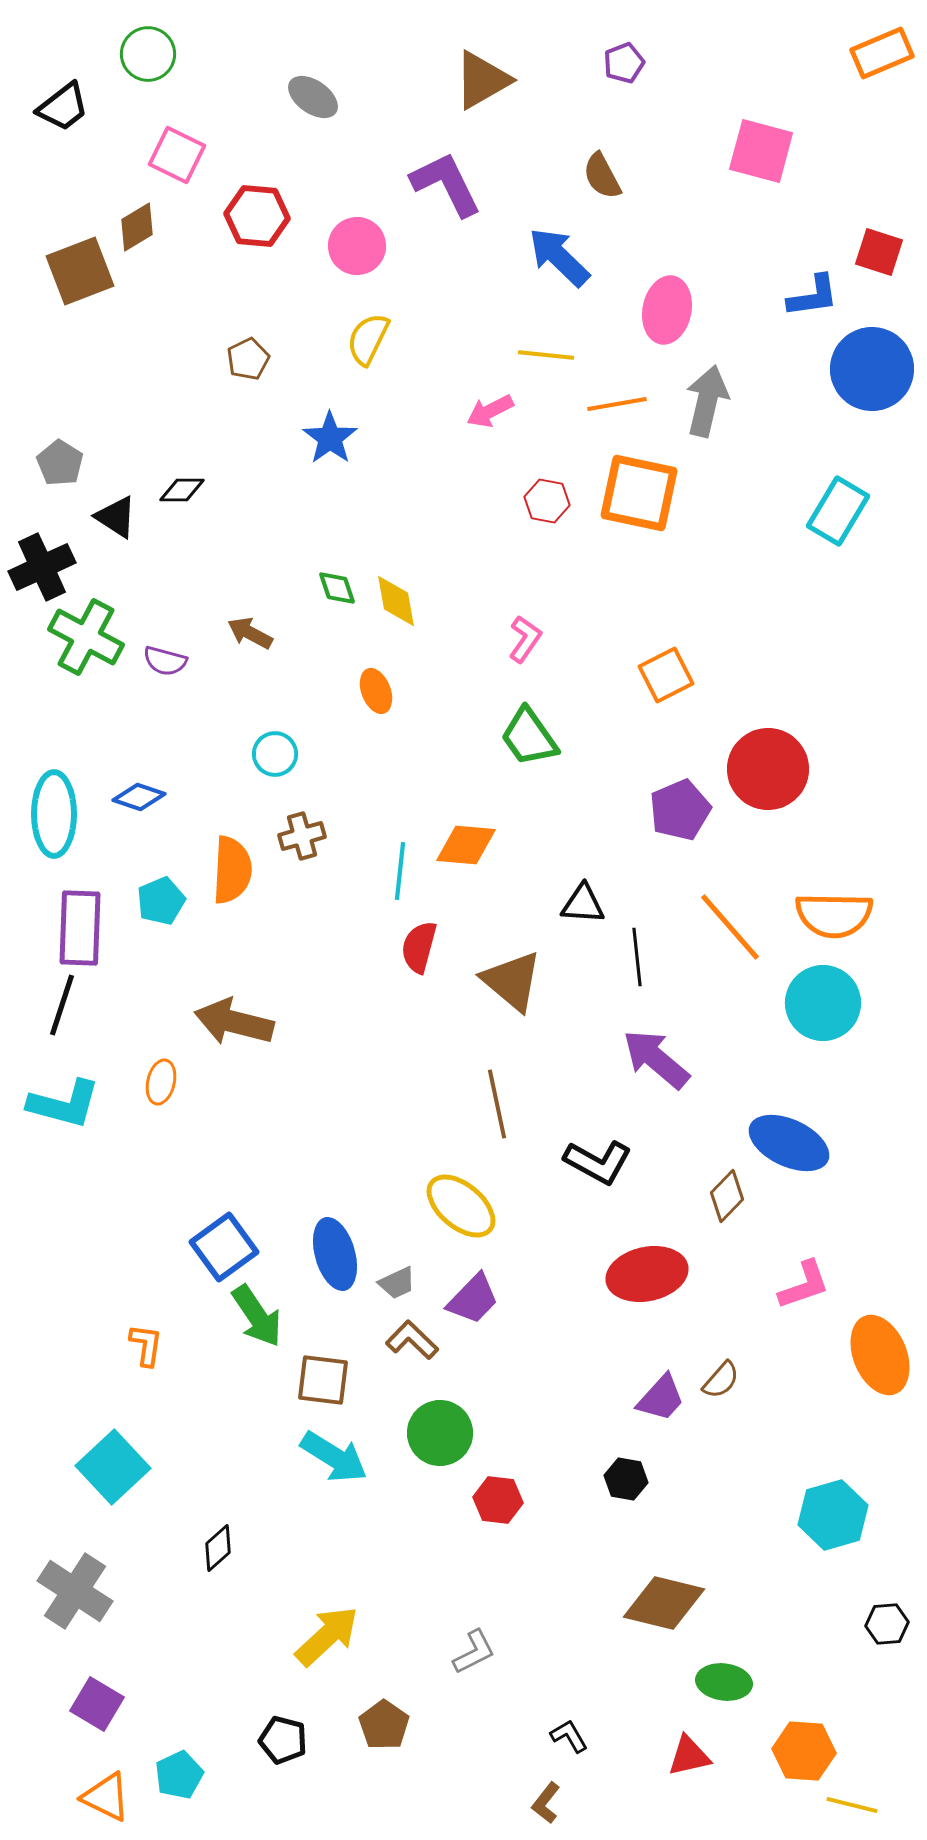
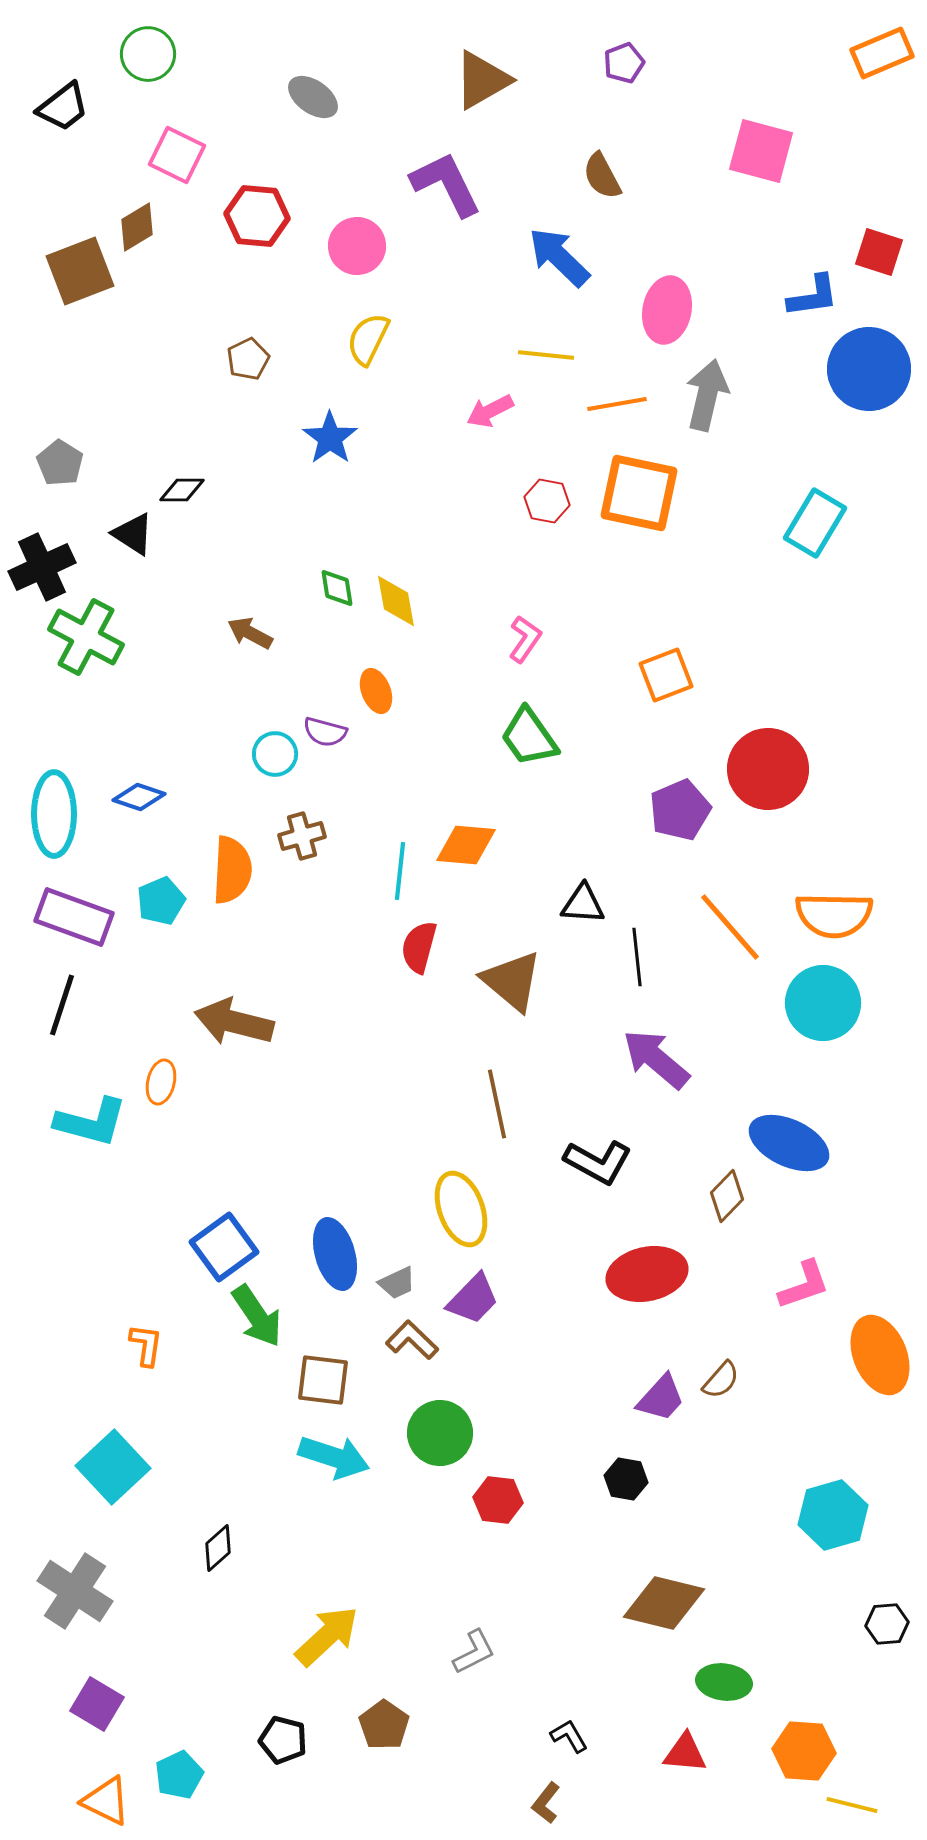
blue circle at (872, 369): moved 3 px left
gray arrow at (707, 401): moved 6 px up
cyan rectangle at (838, 511): moved 23 px left, 12 px down
black triangle at (116, 517): moved 17 px right, 17 px down
green diamond at (337, 588): rotated 9 degrees clockwise
purple semicircle at (165, 661): moved 160 px right, 71 px down
orange square at (666, 675): rotated 6 degrees clockwise
purple rectangle at (80, 928): moved 6 px left, 11 px up; rotated 72 degrees counterclockwise
cyan L-shape at (64, 1104): moved 27 px right, 18 px down
yellow ellipse at (461, 1206): moved 3 px down; rotated 30 degrees clockwise
cyan arrow at (334, 1457): rotated 14 degrees counterclockwise
red triangle at (689, 1756): moved 4 px left, 3 px up; rotated 18 degrees clockwise
orange triangle at (106, 1797): moved 4 px down
